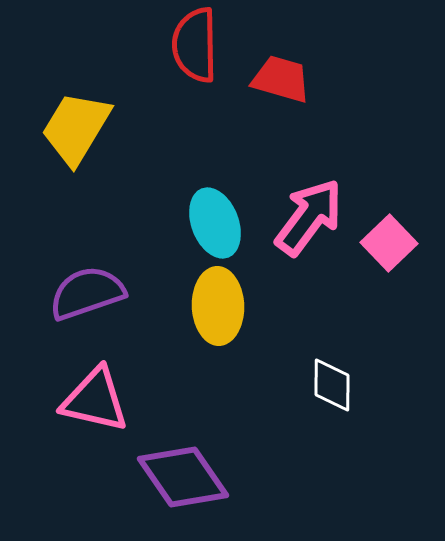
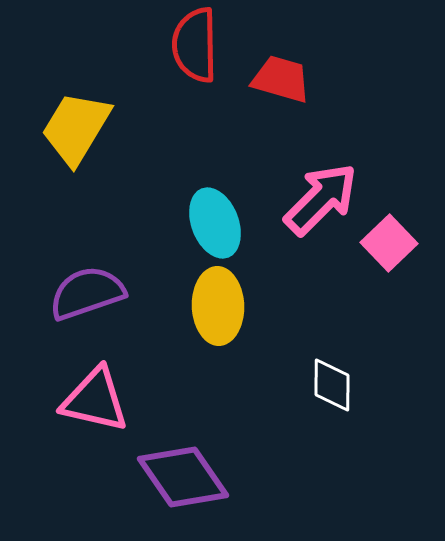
pink arrow: moved 12 px right, 18 px up; rotated 8 degrees clockwise
